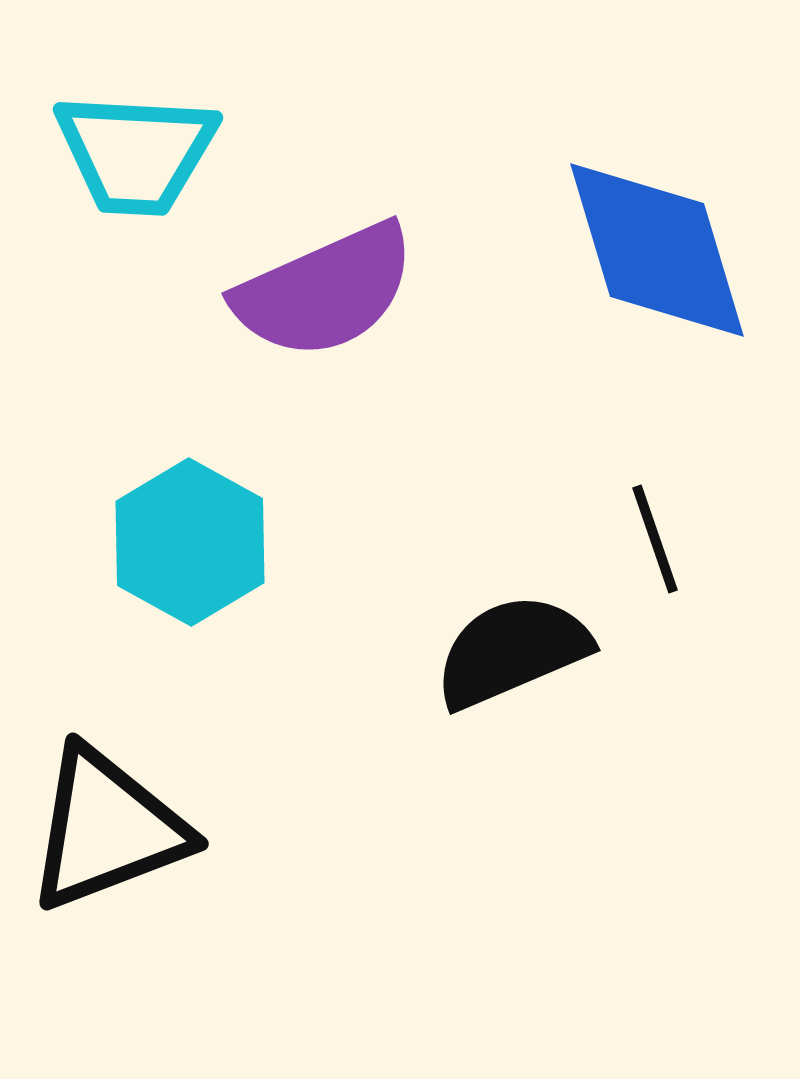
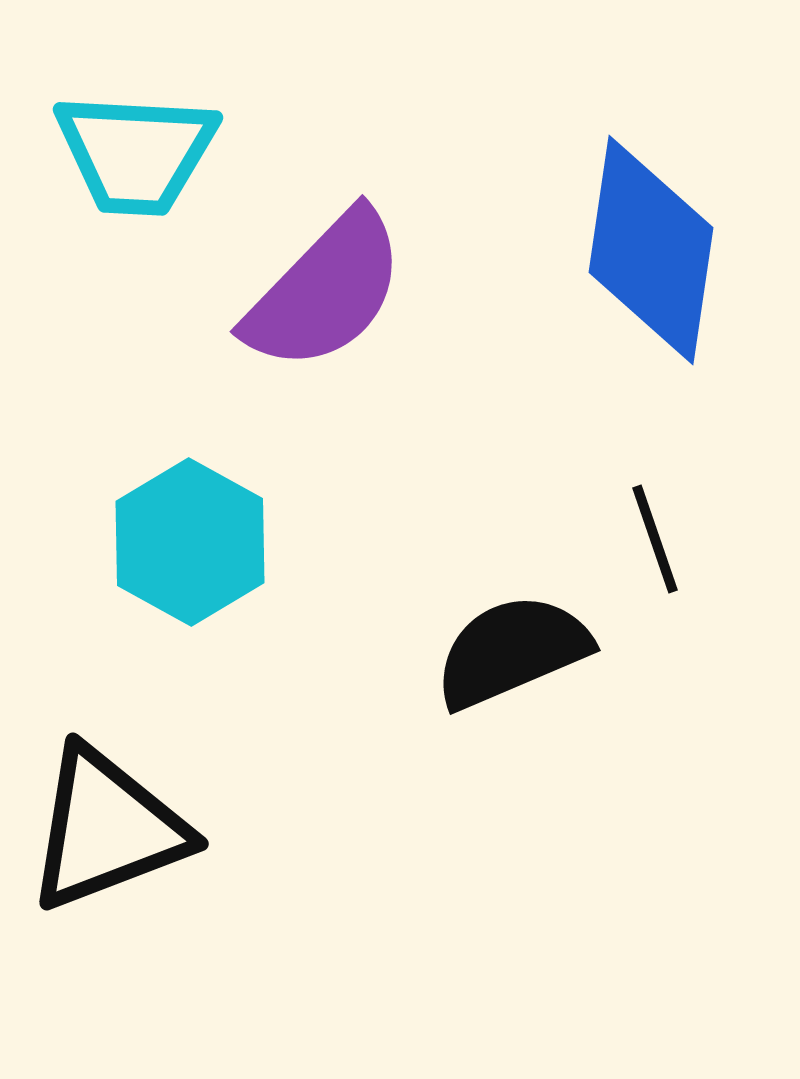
blue diamond: moved 6 px left; rotated 25 degrees clockwise
purple semicircle: rotated 22 degrees counterclockwise
